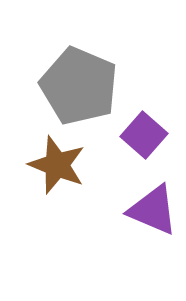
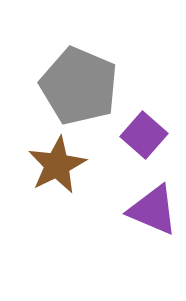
brown star: rotated 24 degrees clockwise
